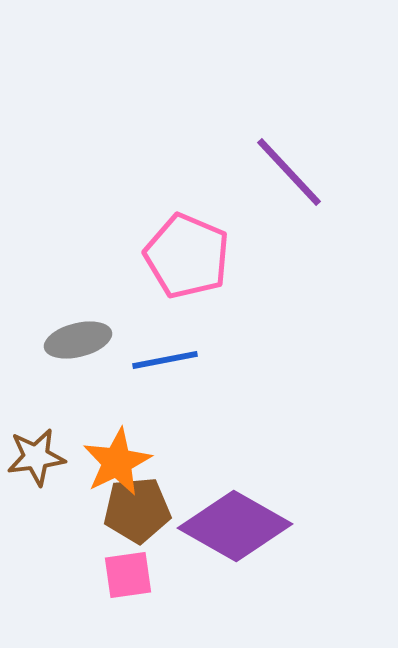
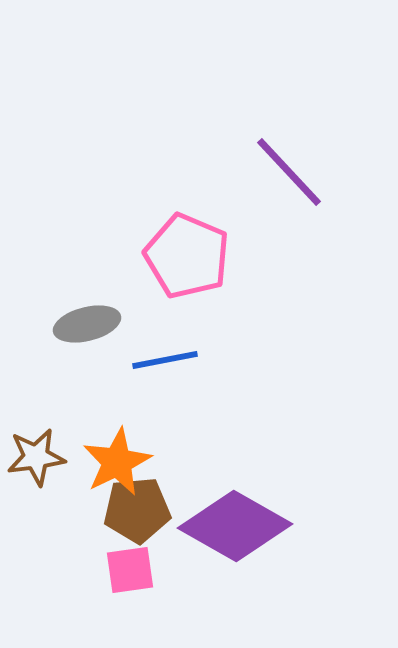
gray ellipse: moved 9 px right, 16 px up
pink square: moved 2 px right, 5 px up
